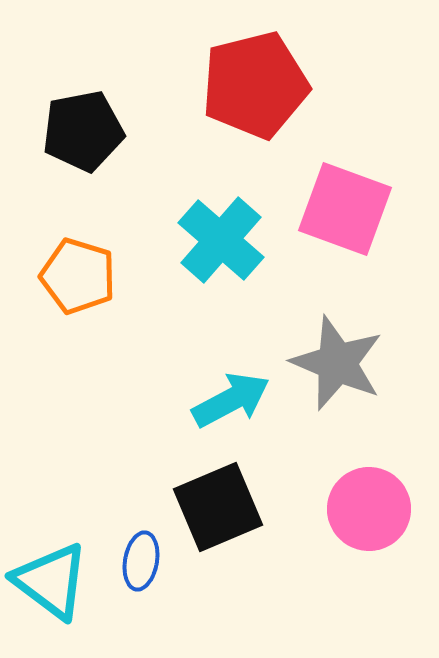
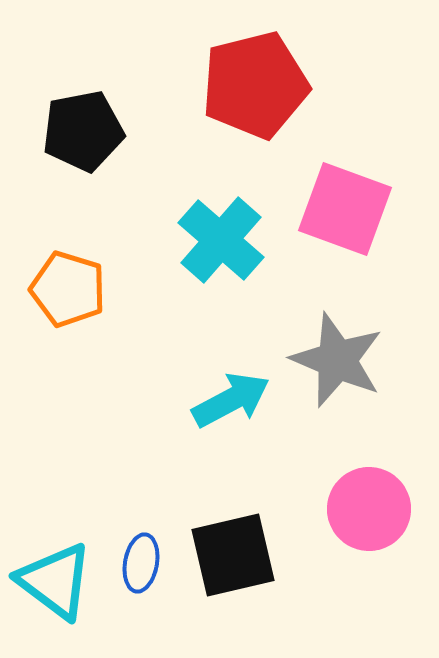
orange pentagon: moved 10 px left, 13 px down
gray star: moved 3 px up
black square: moved 15 px right, 48 px down; rotated 10 degrees clockwise
blue ellipse: moved 2 px down
cyan triangle: moved 4 px right
